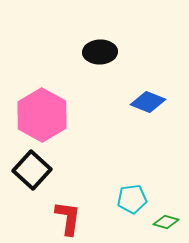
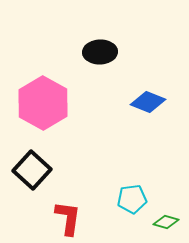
pink hexagon: moved 1 px right, 12 px up
